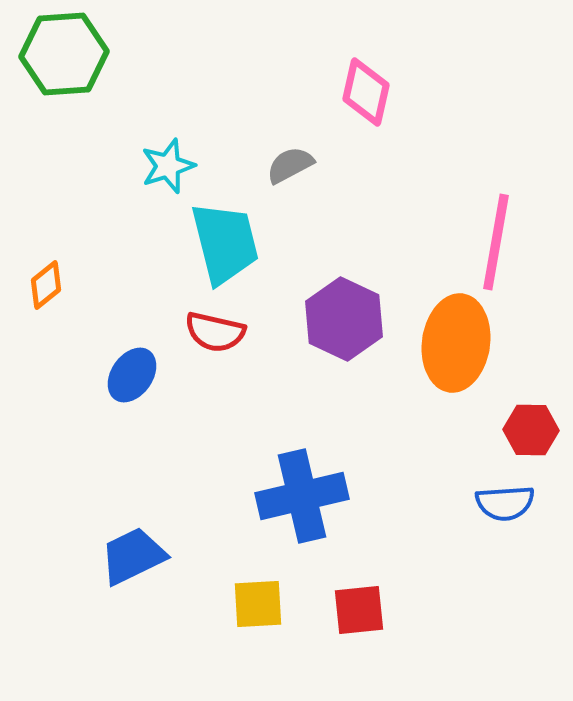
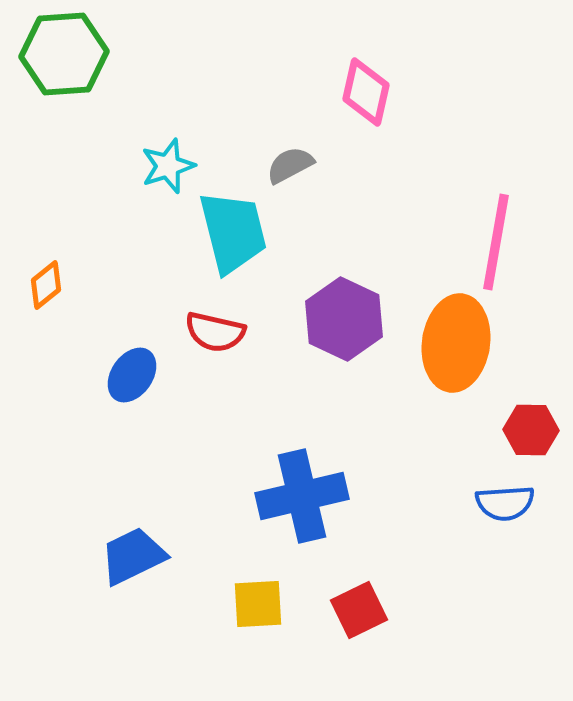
cyan trapezoid: moved 8 px right, 11 px up
red square: rotated 20 degrees counterclockwise
